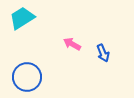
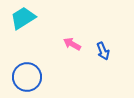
cyan trapezoid: moved 1 px right
blue arrow: moved 2 px up
